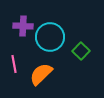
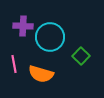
green square: moved 5 px down
orange semicircle: rotated 120 degrees counterclockwise
